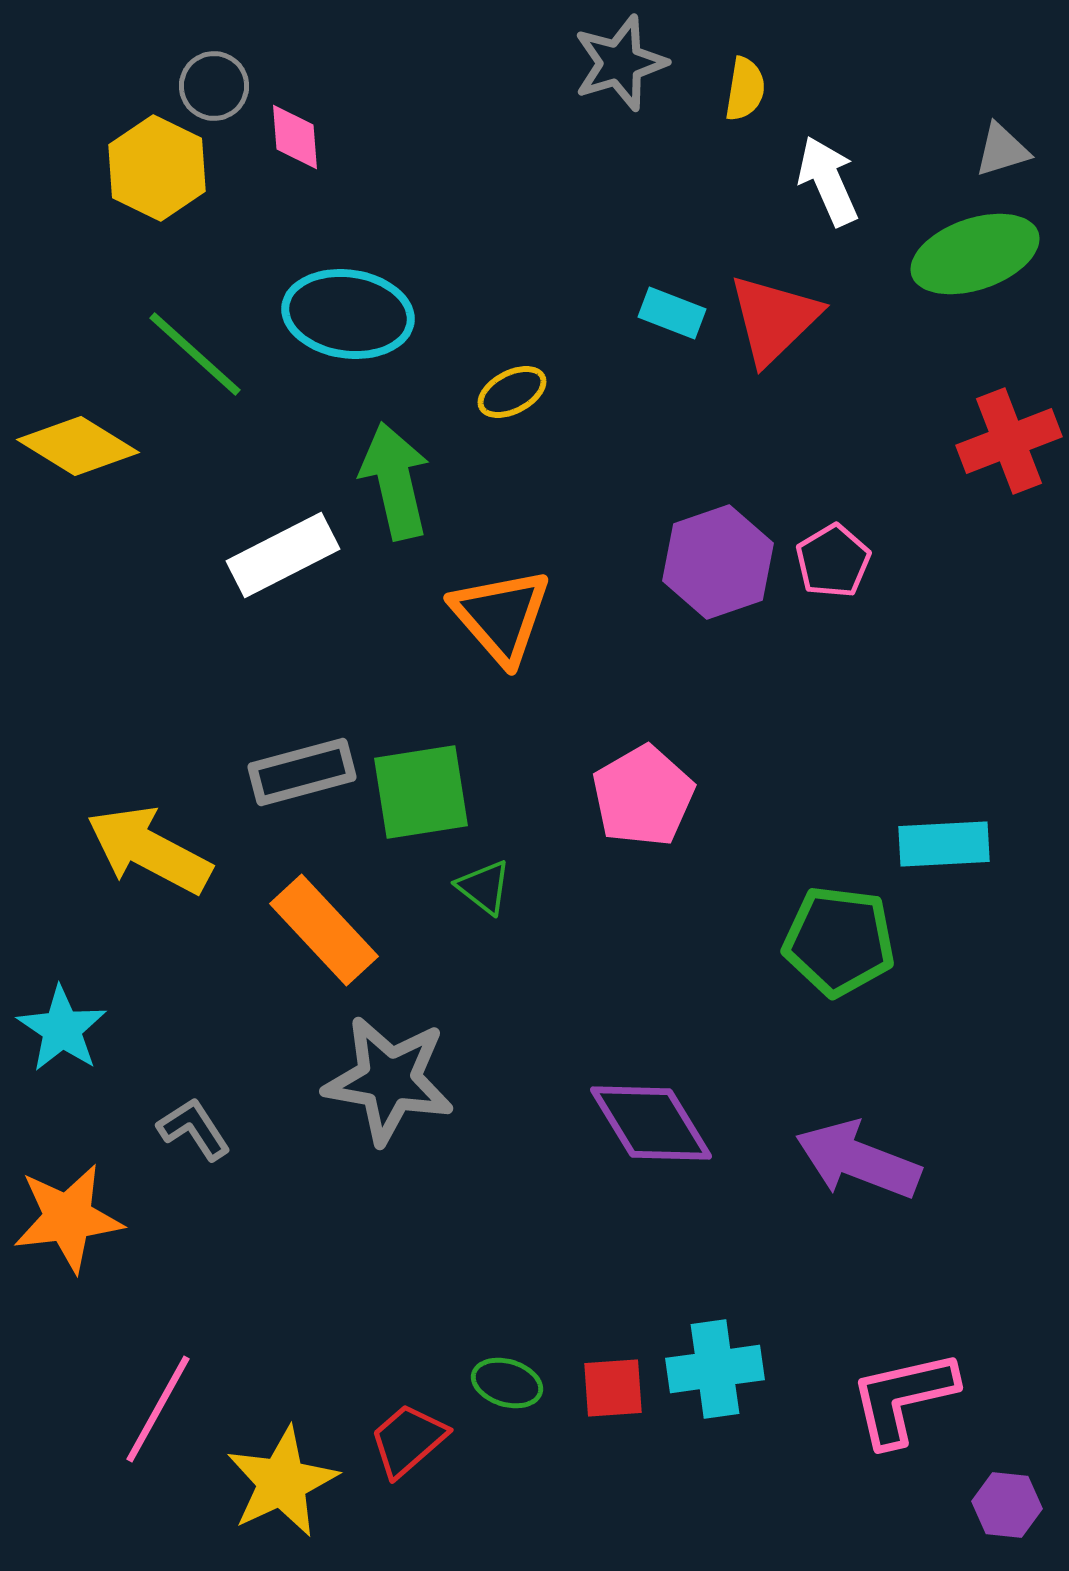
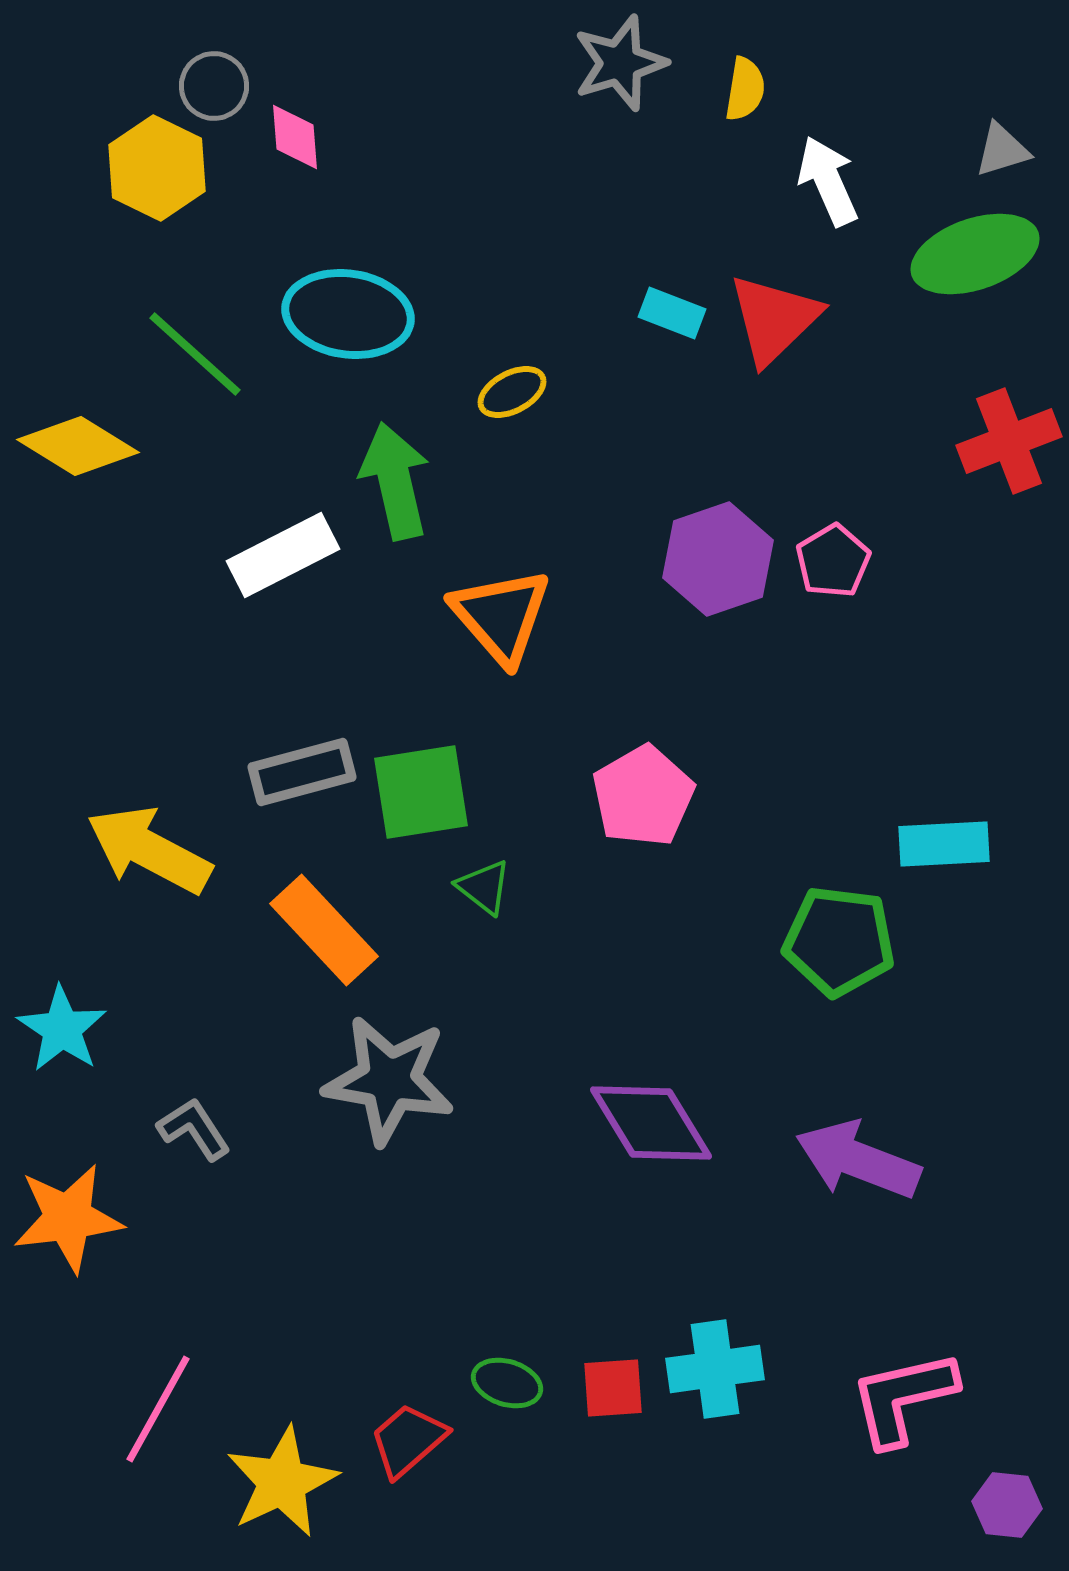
purple hexagon at (718, 562): moved 3 px up
